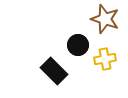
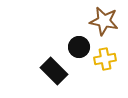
brown star: moved 1 px left, 2 px down; rotated 8 degrees counterclockwise
black circle: moved 1 px right, 2 px down
